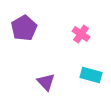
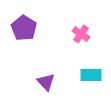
purple pentagon: rotated 10 degrees counterclockwise
cyan rectangle: rotated 15 degrees counterclockwise
